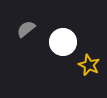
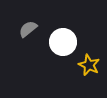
gray semicircle: moved 2 px right
